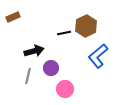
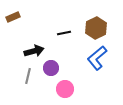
brown hexagon: moved 10 px right, 2 px down
blue L-shape: moved 1 px left, 2 px down
